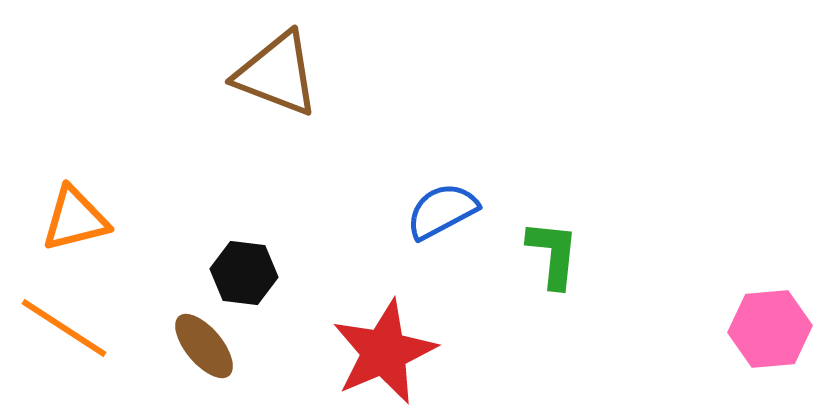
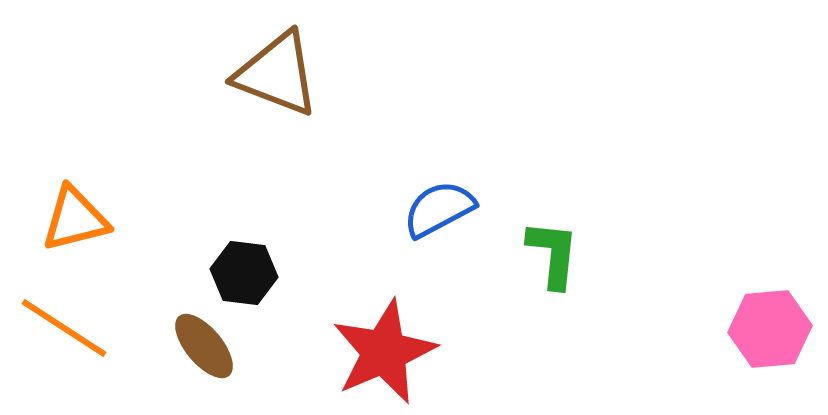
blue semicircle: moved 3 px left, 2 px up
